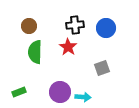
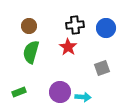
green semicircle: moved 4 px left; rotated 15 degrees clockwise
